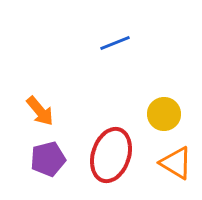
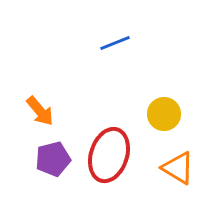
red ellipse: moved 2 px left
purple pentagon: moved 5 px right
orange triangle: moved 2 px right, 5 px down
